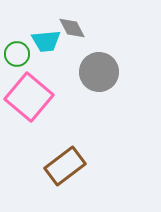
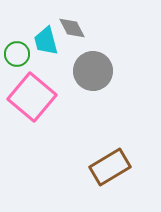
cyan trapezoid: rotated 80 degrees clockwise
gray circle: moved 6 px left, 1 px up
pink square: moved 3 px right
brown rectangle: moved 45 px right, 1 px down; rotated 6 degrees clockwise
